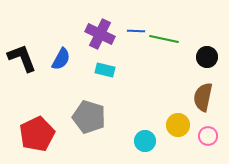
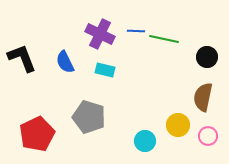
blue semicircle: moved 4 px right, 3 px down; rotated 125 degrees clockwise
